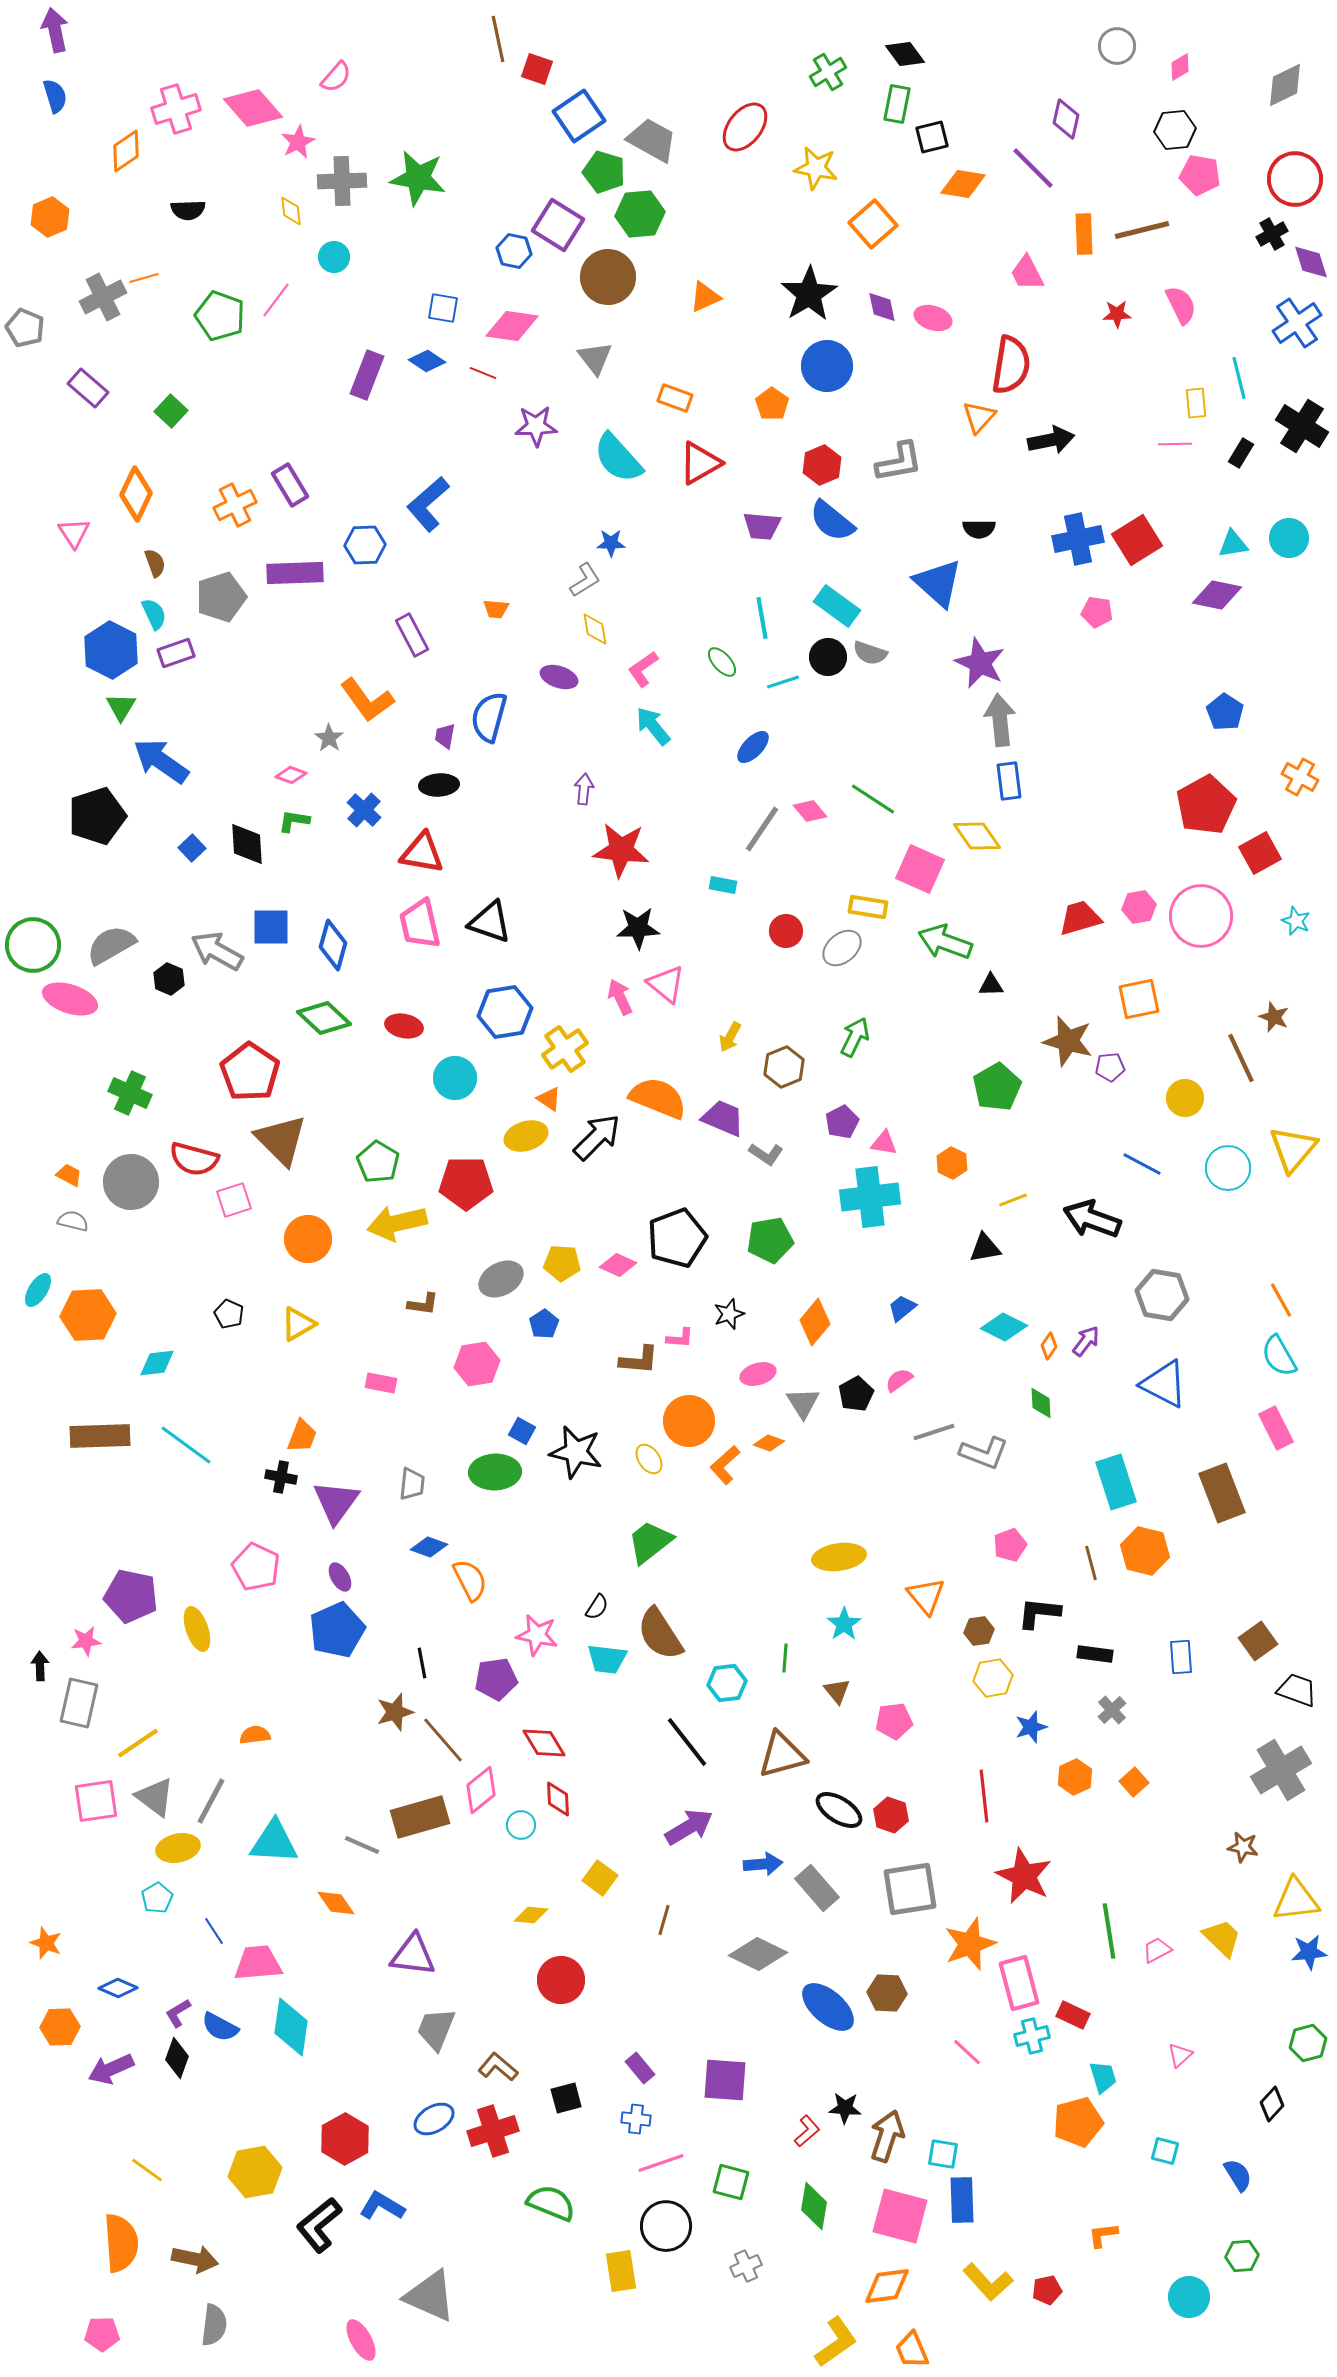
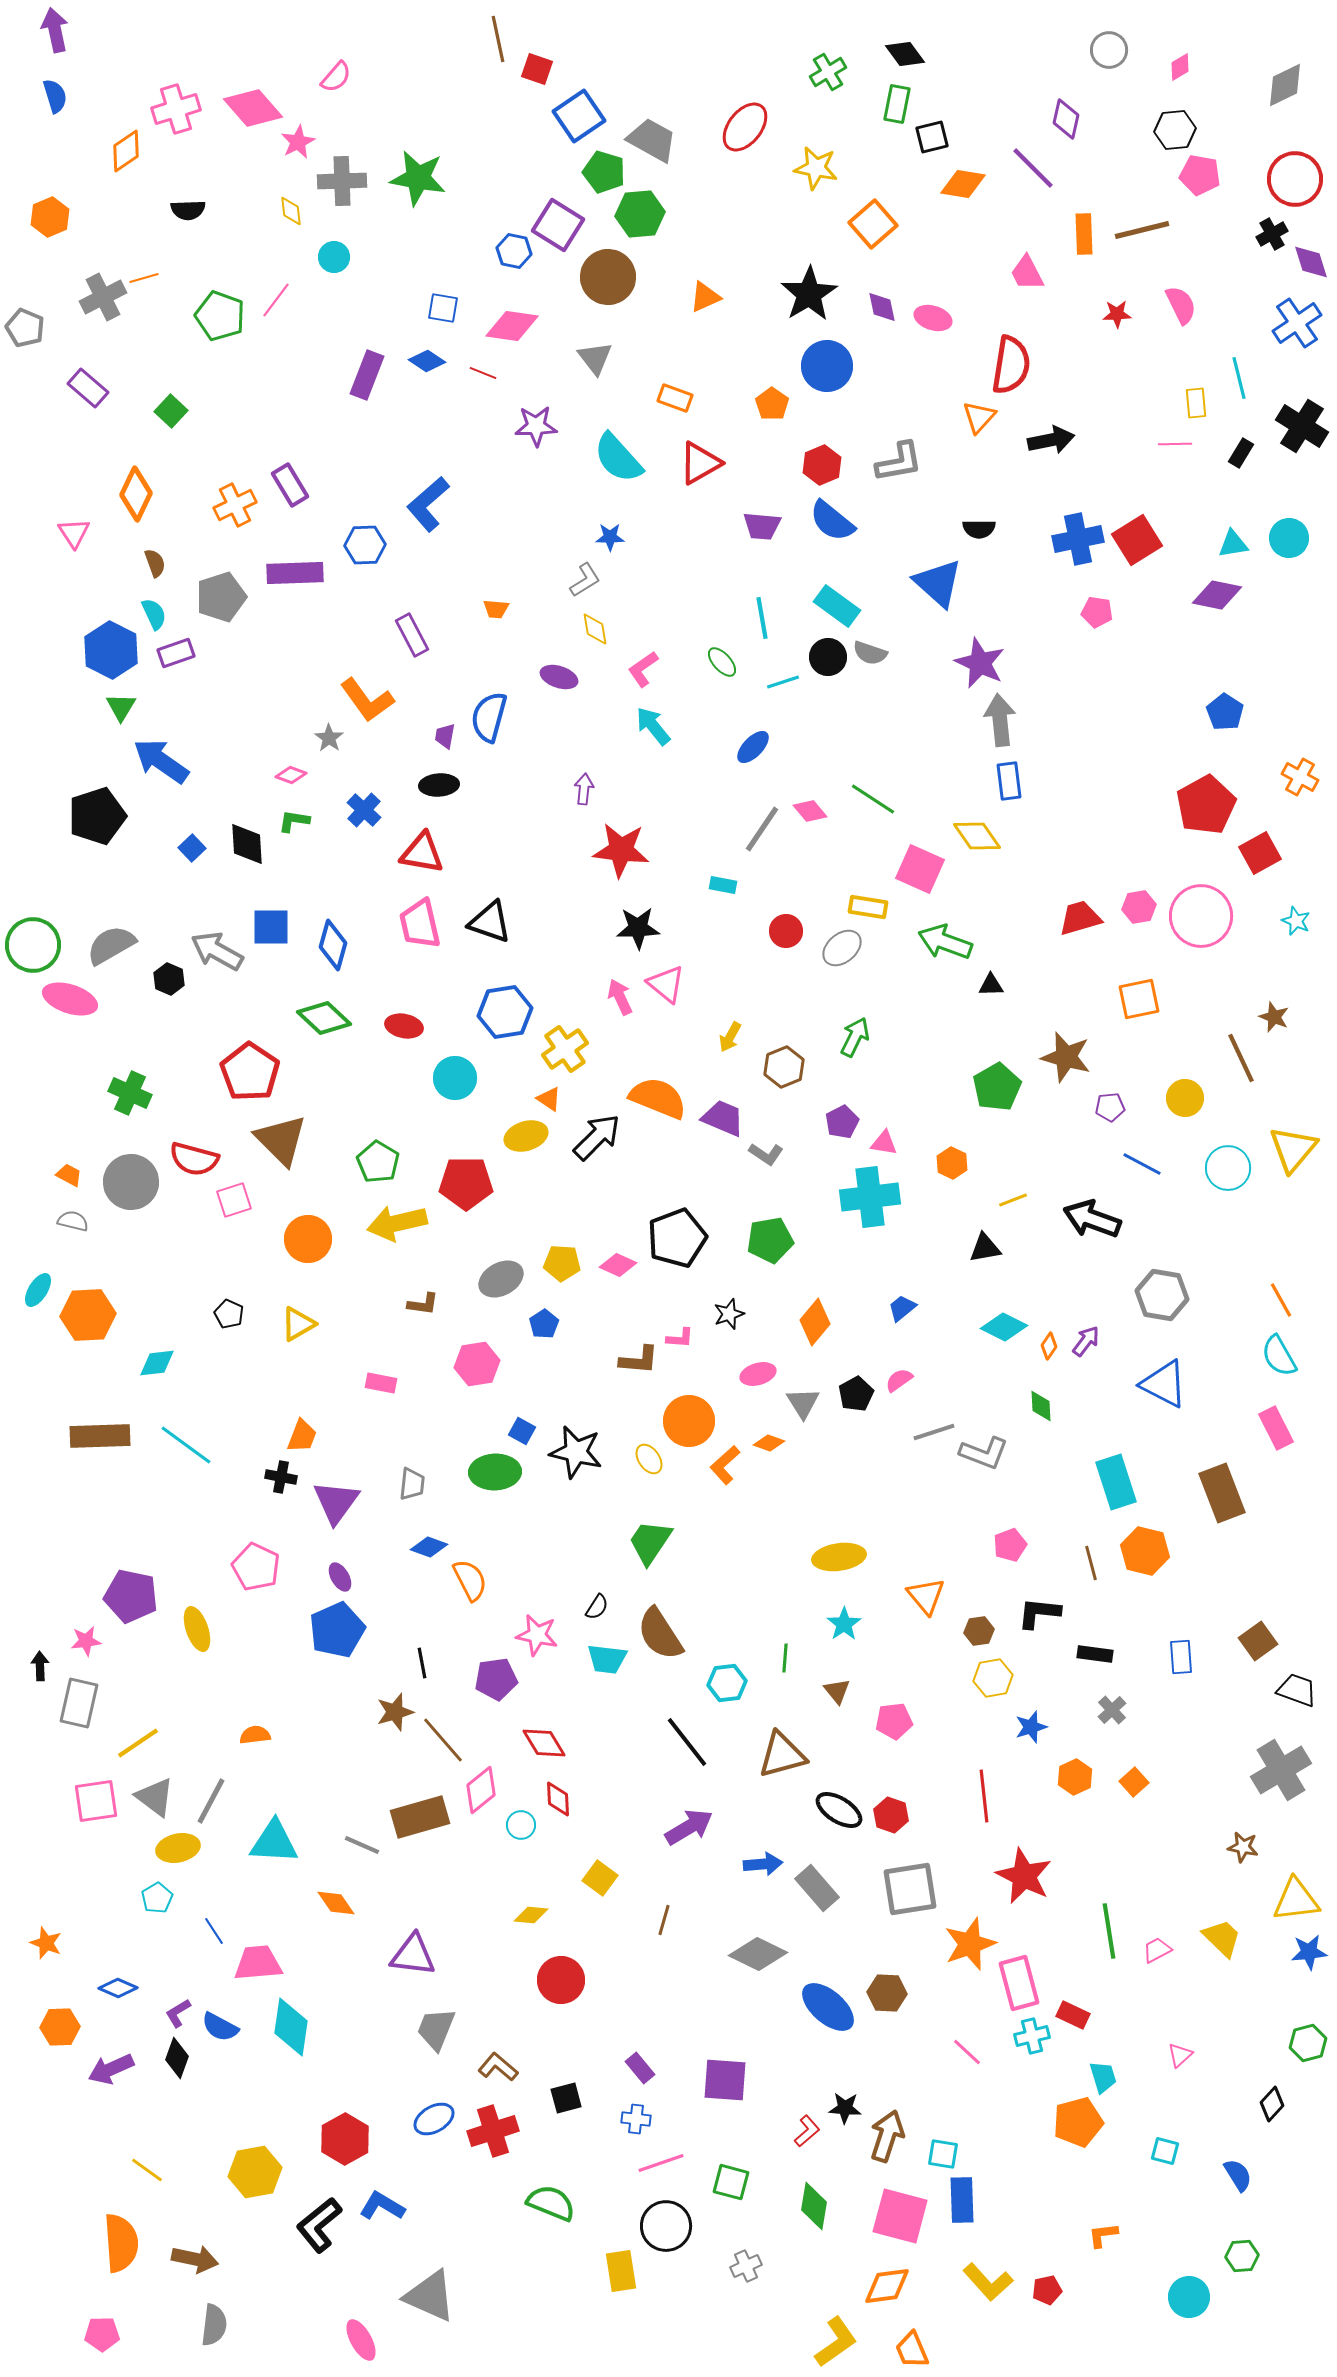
gray circle at (1117, 46): moved 8 px left, 4 px down
blue star at (611, 543): moved 1 px left, 6 px up
brown star at (1068, 1041): moved 2 px left, 16 px down
purple pentagon at (1110, 1067): moved 40 px down
green diamond at (1041, 1403): moved 3 px down
green trapezoid at (650, 1542): rotated 18 degrees counterclockwise
